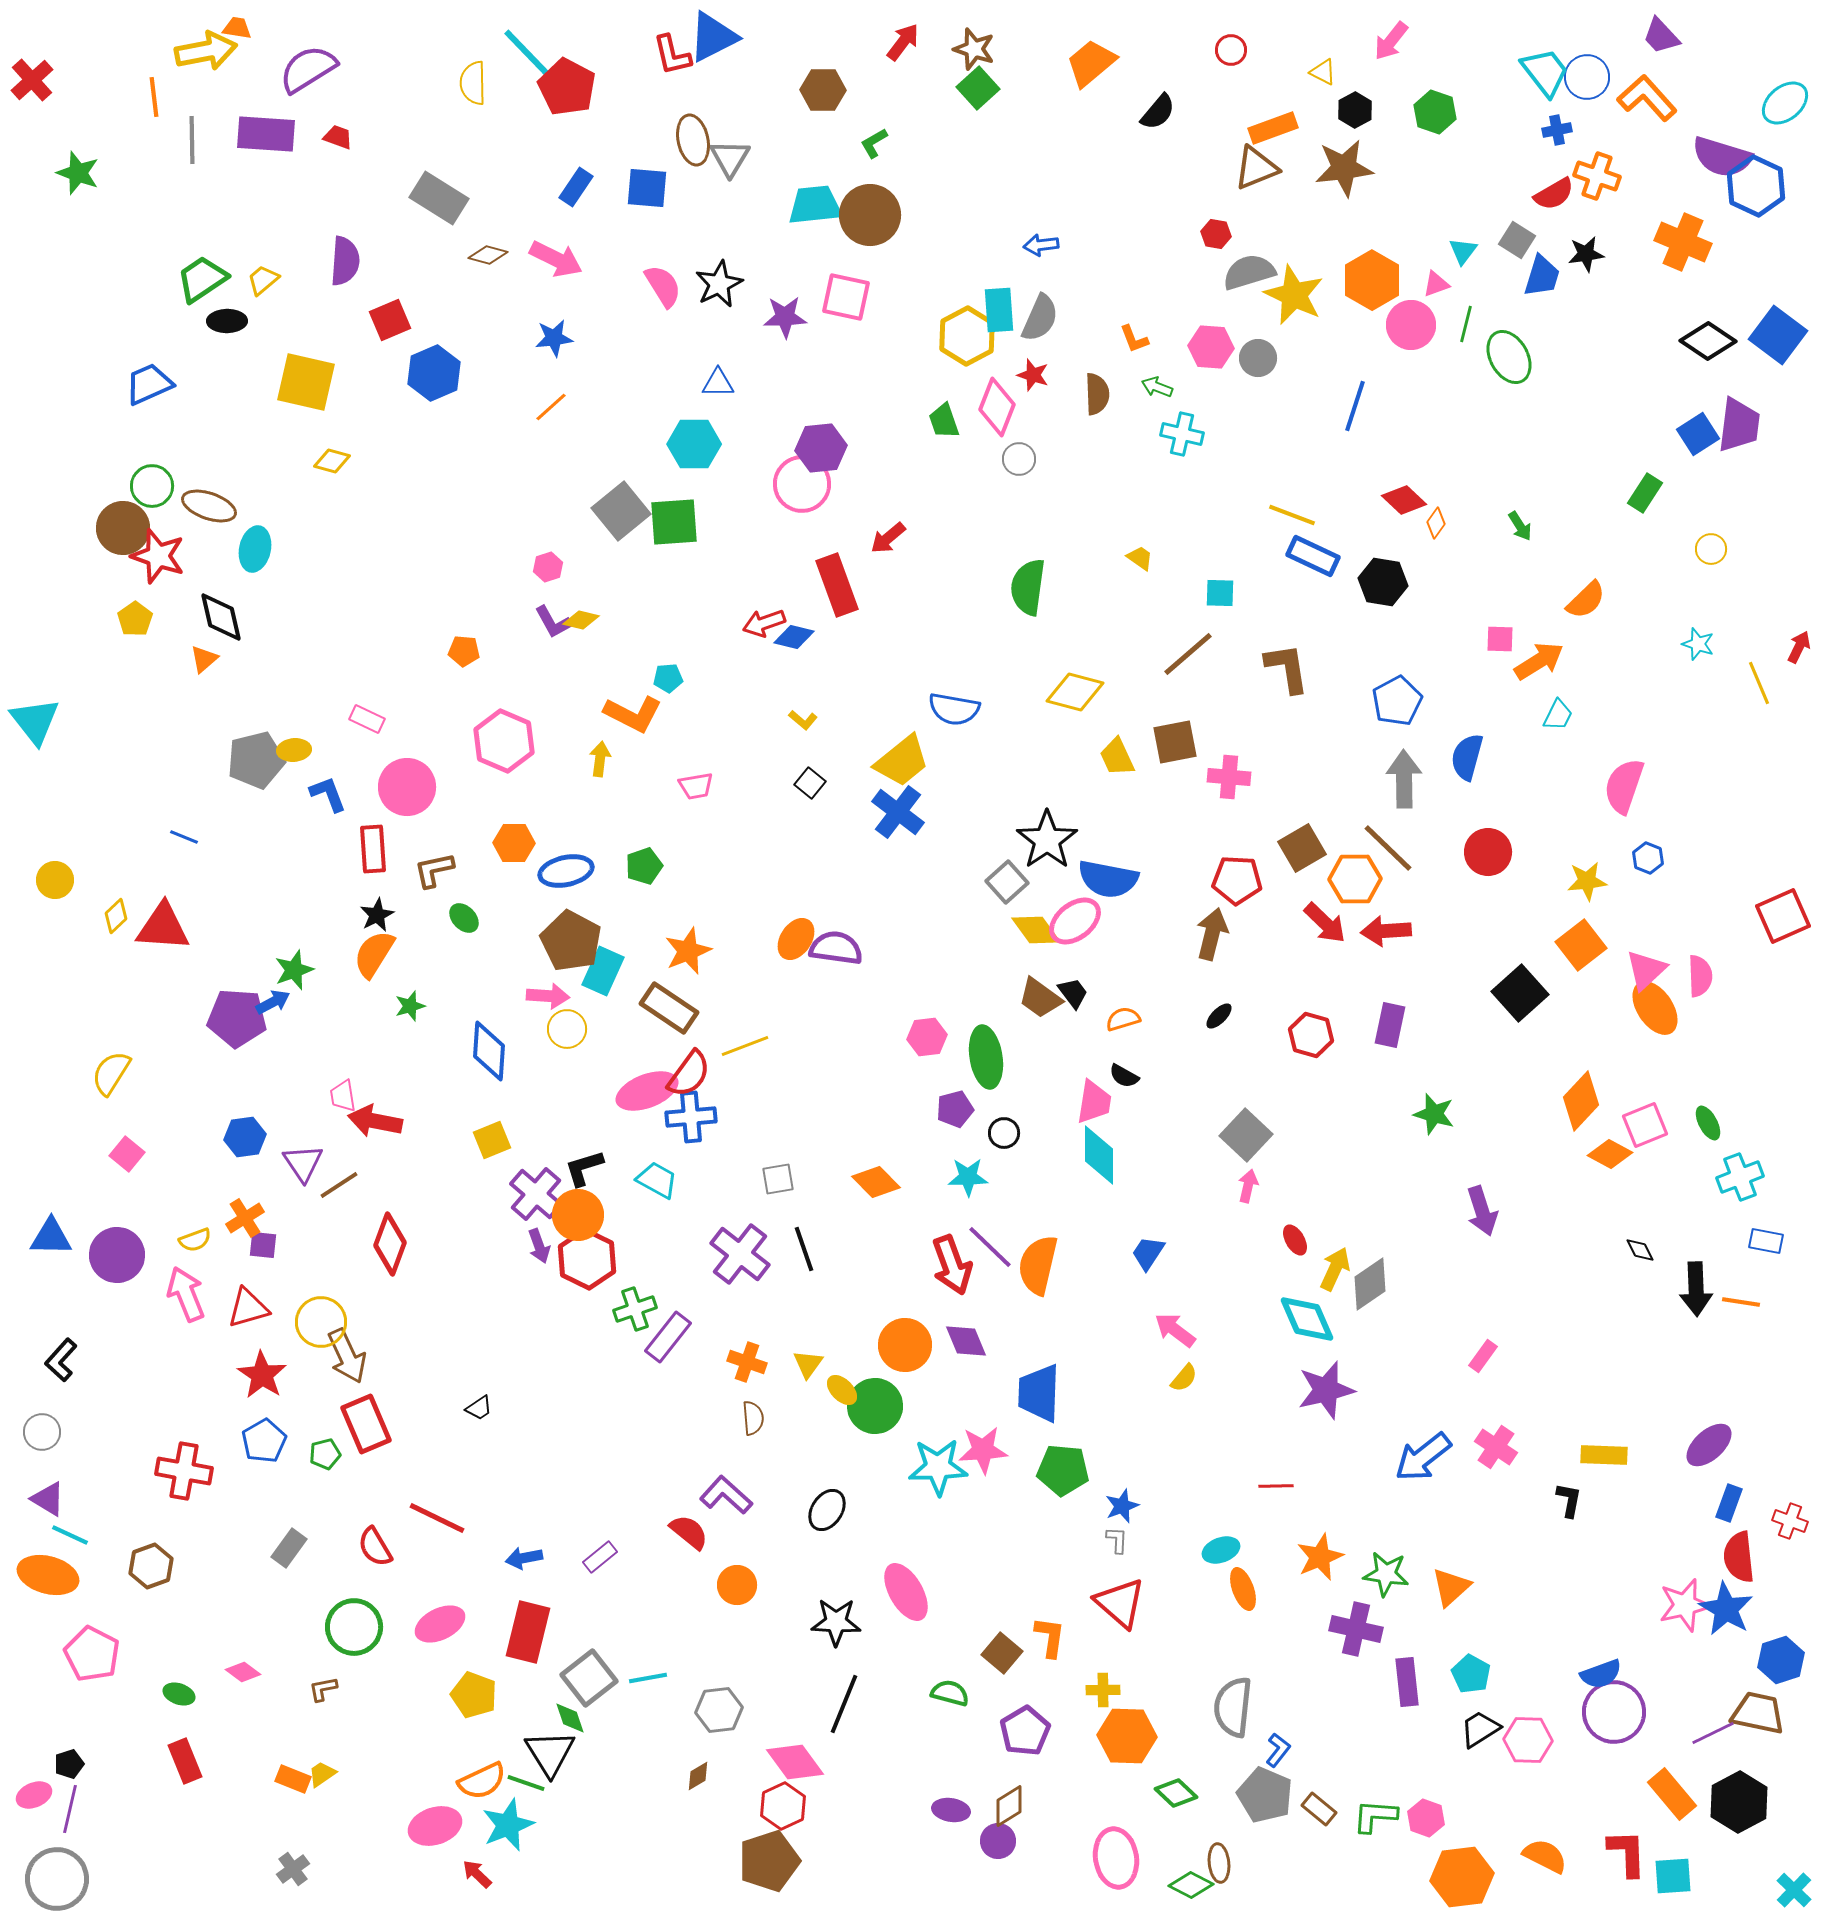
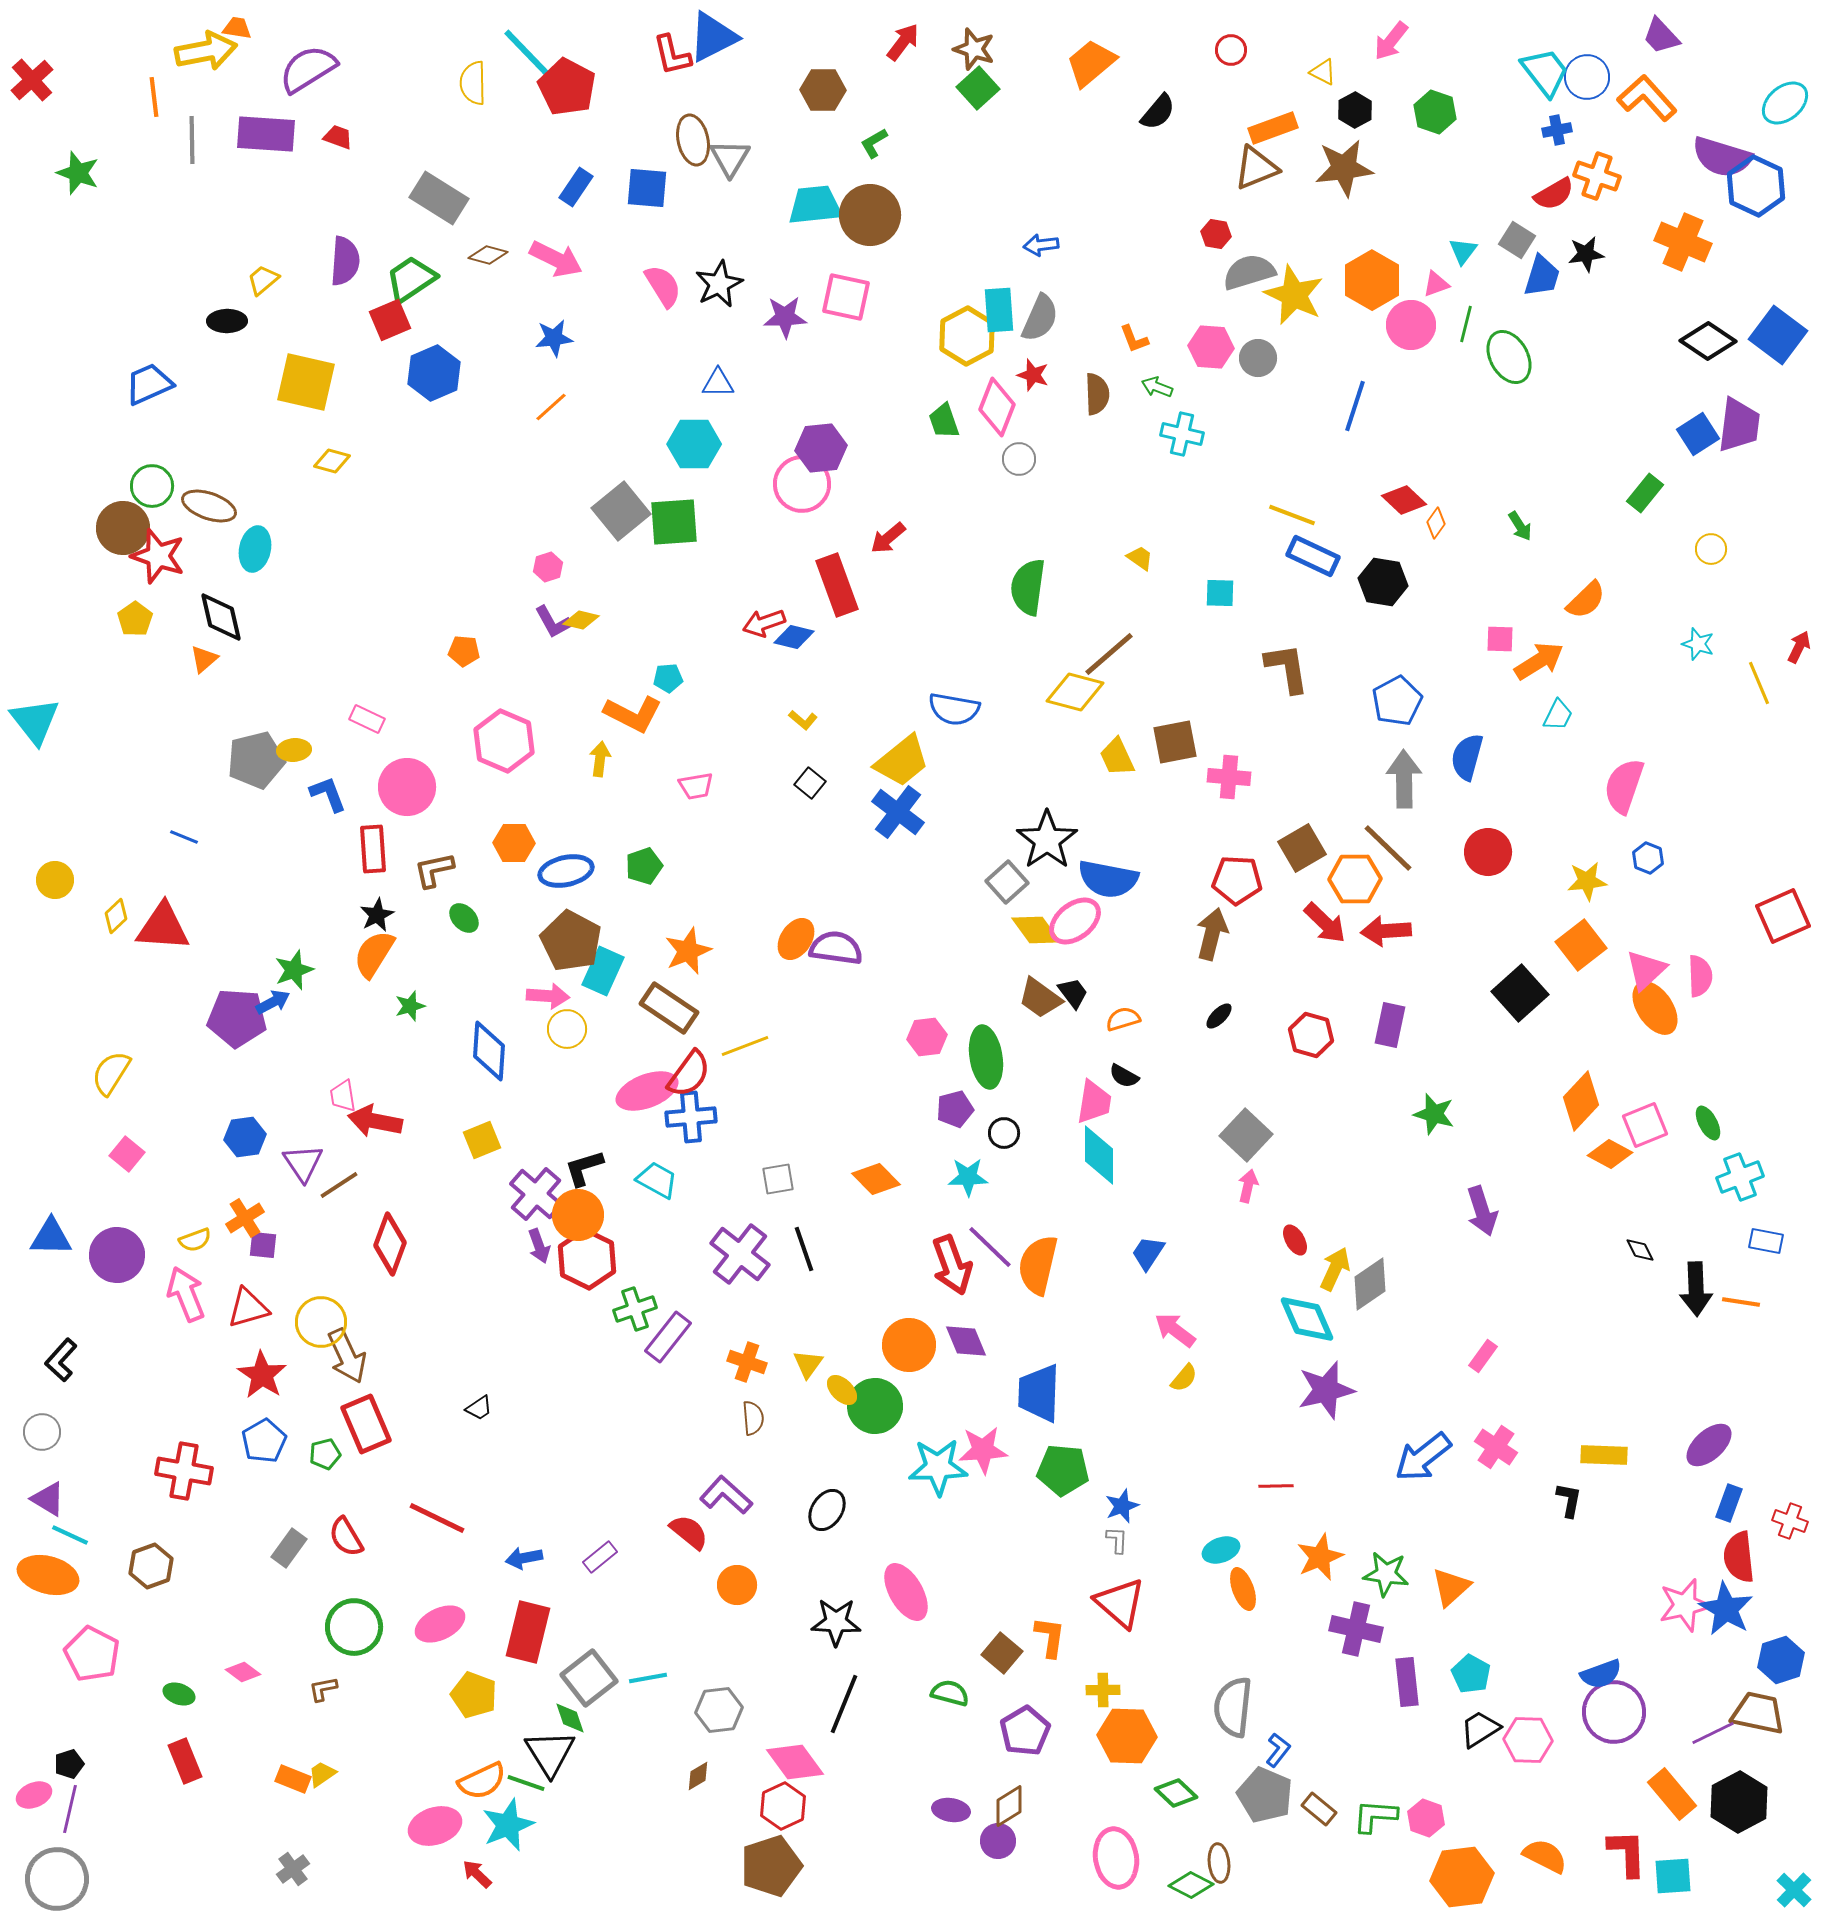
green trapezoid at (202, 279): moved 209 px right
green rectangle at (1645, 493): rotated 6 degrees clockwise
brown line at (1188, 654): moved 79 px left
yellow square at (492, 1140): moved 10 px left
orange diamond at (876, 1182): moved 3 px up
orange circle at (905, 1345): moved 4 px right
red semicircle at (375, 1547): moved 29 px left, 10 px up
brown pentagon at (769, 1861): moved 2 px right, 5 px down
